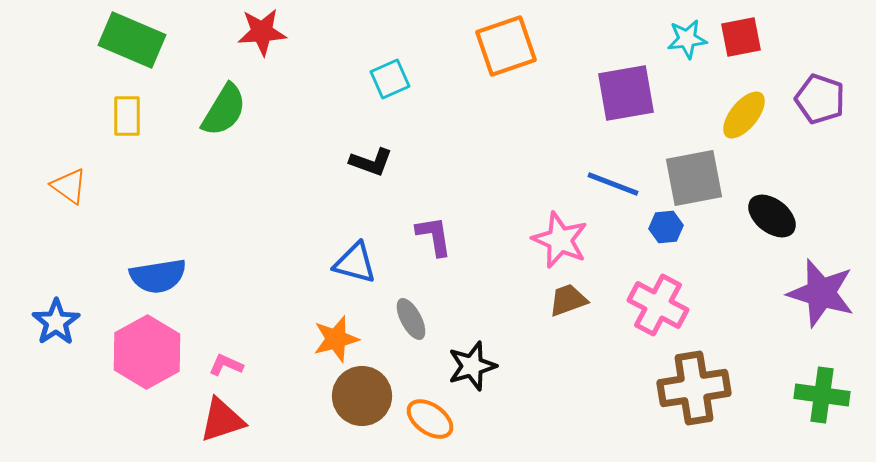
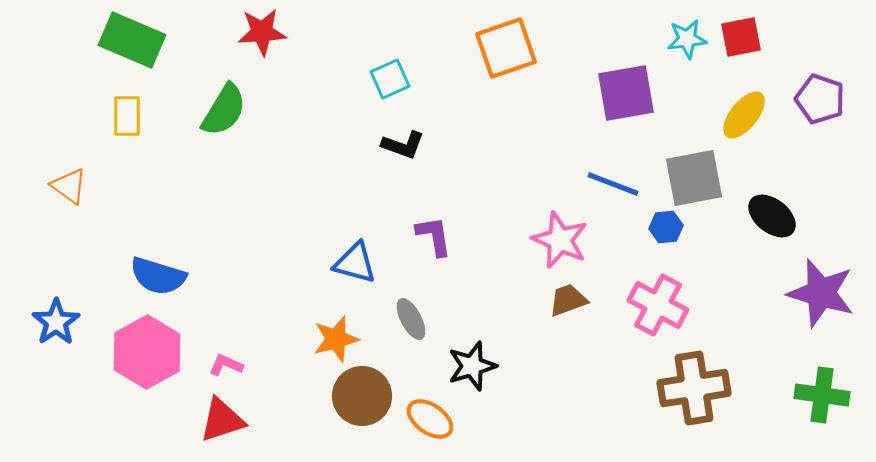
orange square: moved 2 px down
black L-shape: moved 32 px right, 17 px up
blue semicircle: rotated 26 degrees clockwise
